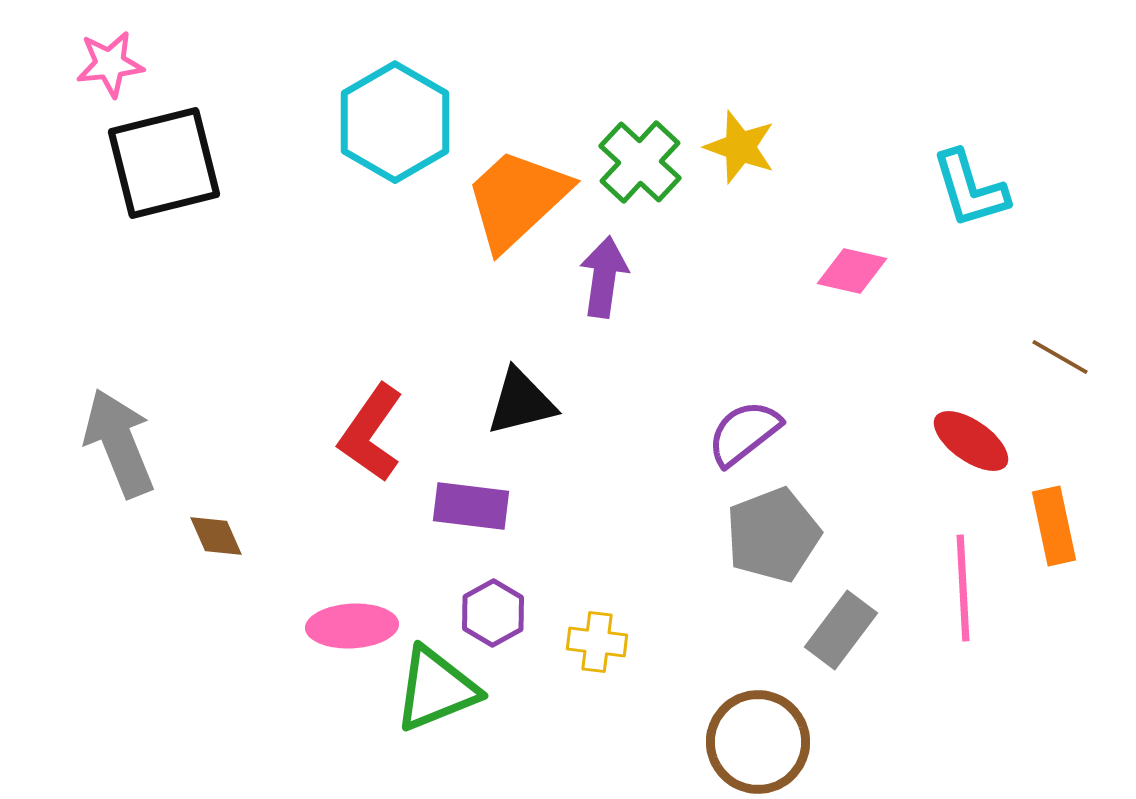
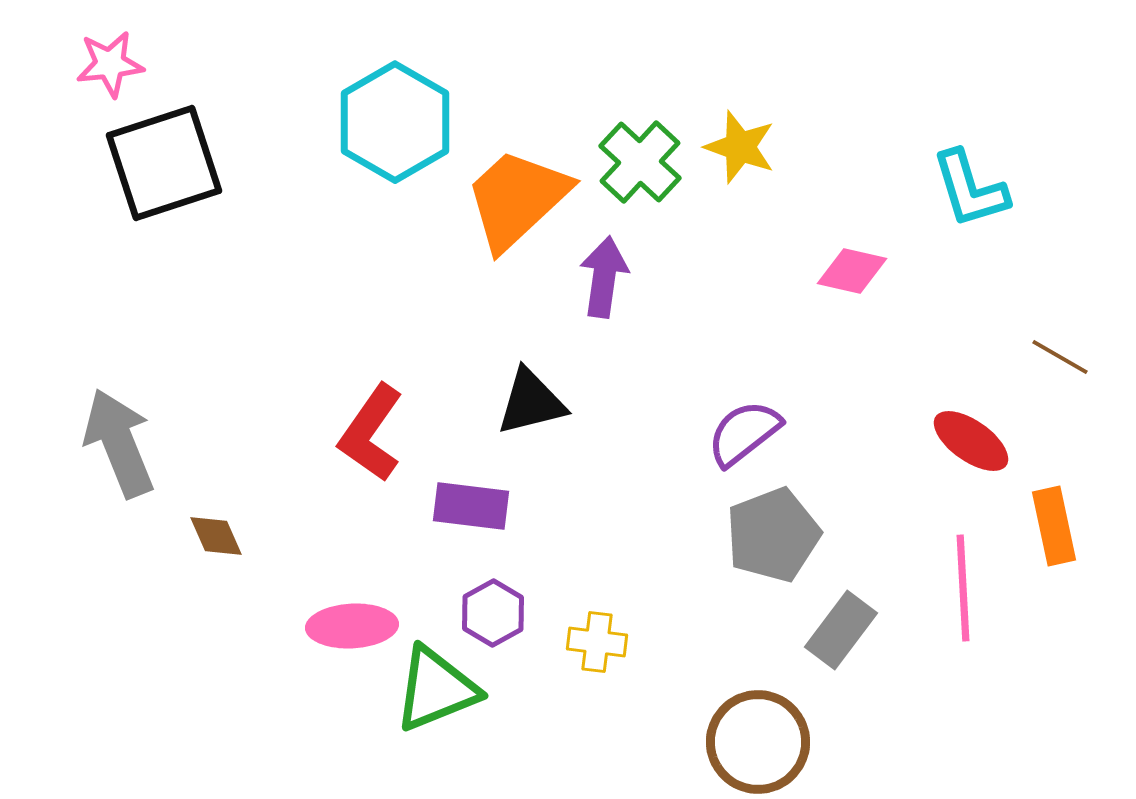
black square: rotated 4 degrees counterclockwise
black triangle: moved 10 px right
